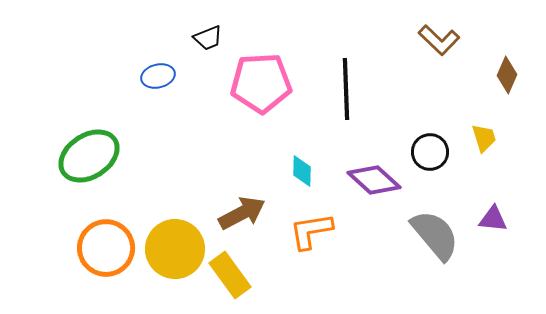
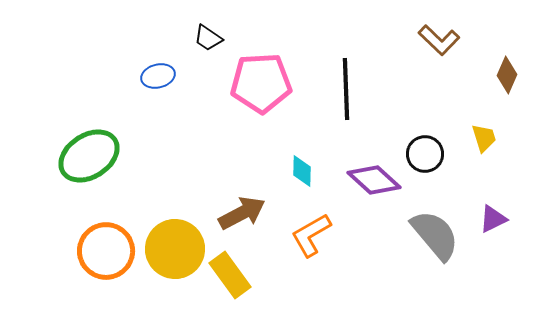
black trapezoid: rotated 56 degrees clockwise
black circle: moved 5 px left, 2 px down
purple triangle: rotated 32 degrees counterclockwise
orange L-shape: moved 4 px down; rotated 21 degrees counterclockwise
orange circle: moved 3 px down
